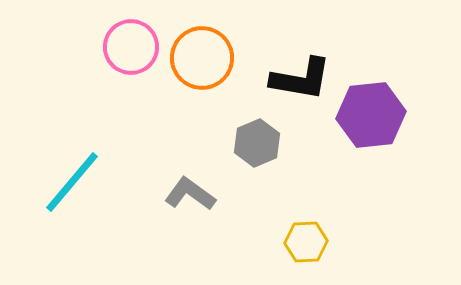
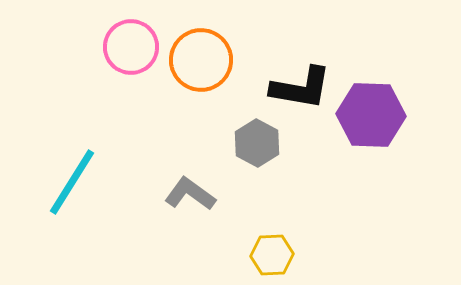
orange circle: moved 1 px left, 2 px down
black L-shape: moved 9 px down
purple hexagon: rotated 8 degrees clockwise
gray hexagon: rotated 9 degrees counterclockwise
cyan line: rotated 8 degrees counterclockwise
yellow hexagon: moved 34 px left, 13 px down
